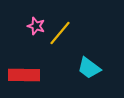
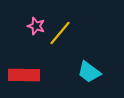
cyan trapezoid: moved 4 px down
